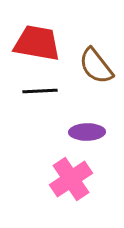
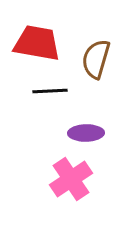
brown semicircle: moved 7 px up; rotated 54 degrees clockwise
black line: moved 10 px right
purple ellipse: moved 1 px left, 1 px down
